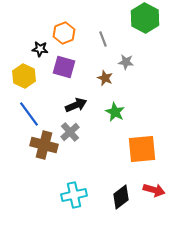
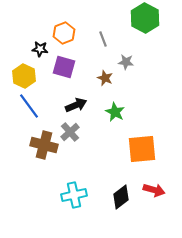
blue line: moved 8 px up
